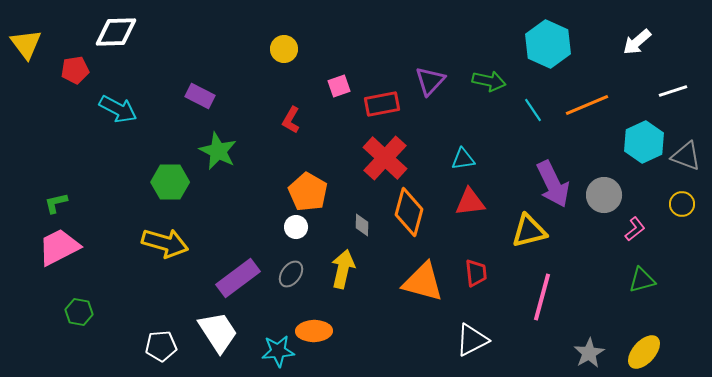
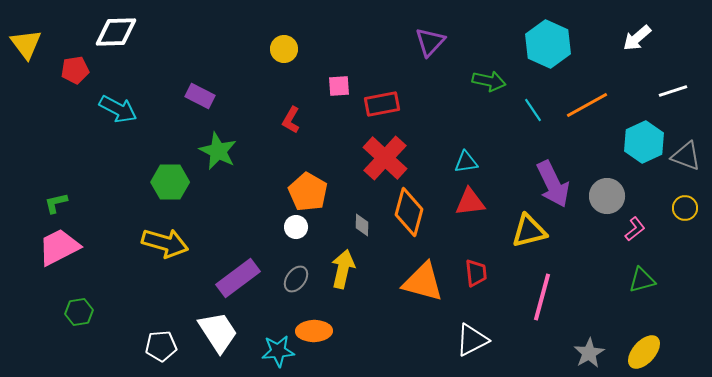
white arrow at (637, 42): moved 4 px up
purple triangle at (430, 81): moved 39 px up
pink square at (339, 86): rotated 15 degrees clockwise
orange line at (587, 105): rotated 6 degrees counterclockwise
cyan triangle at (463, 159): moved 3 px right, 3 px down
gray circle at (604, 195): moved 3 px right, 1 px down
yellow circle at (682, 204): moved 3 px right, 4 px down
gray ellipse at (291, 274): moved 5 px right, 5 px down
green hexagon at (79, 312): rotated 20 degrees counterclockwise
